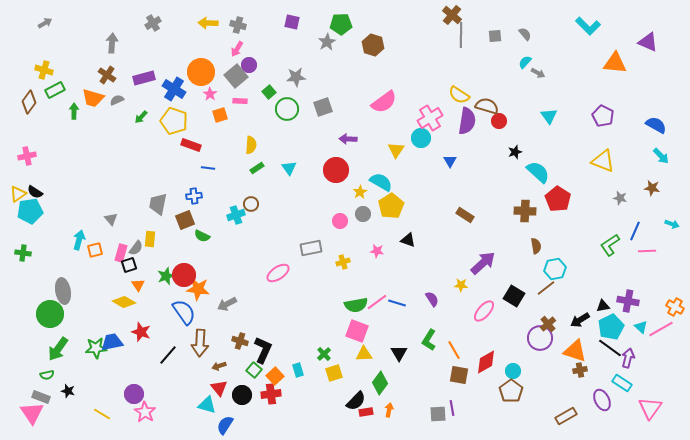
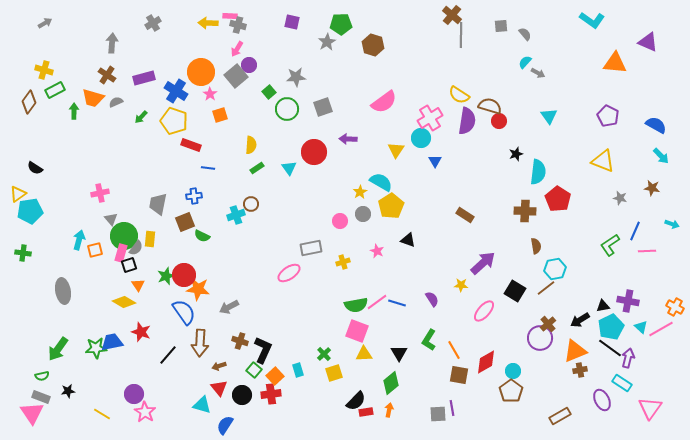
cyan L-shape at (588, 26): moved 4 px right, 6 px up; rotated 10 degrees counterclockwise
gray square at (495, 36): moved 6 px right, 10 px up
blue cross at (174, 89): moved 2 px right, 2 px down
gray semicircle at (117, 100): moved 1 px left, 2 px down
pink rectangle at (240, 101): moved 10 px left, 85 px up
brown semicircle at (487, 106): moved 3 px right
purple pentagon at (603, 116): moved 5 px right
black star at (515, 152): moved 1 px right, 2 px down
pink cross at (27, 156): moved 73 px right, 37 px down
blue triangle at (450, 161): moved 15 px left
red circle at (336, 170): moved 22 px left, 18 px up
cyan semicircle at (538, 172): rotated 55 degrees clockwise
black semicircle at (35, 192): moved 24 px up
brown square at (185, 220): moved 2 px down
pink star at (377, 251): rotated 16 degrees clockwise
pink ellipse at (278, 273): moved 11 px right
black square at (514, 296): moved 1 px right, 5 px up
gray arrow at (227, 304): moved 2 px right, 3 px down
green circle at (50, 314): moved 74 px right, 78 px up
orange triangle at (575, 351): rotated 40 degrees counterclockwise
green semicircle at (47, 375): moved 5 px left, 1 px down
green diamond at (380, 383): moved 11 px right; rotated 15 degrees clockwise
black star at (68, 391): rotated 24 degrees counterclockwise
cyan triangle at (207, 405): moved 5 px left
brown rectangle at (566, 416): moved 6 px left
